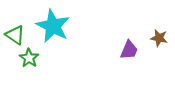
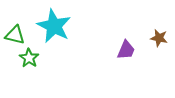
cyan star: moved 1 px right
green triangle: rotated 20 degrees counterclockwise
purple trapezoid: moved 3 px left
